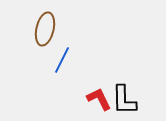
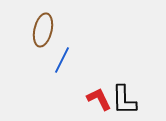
brown ellipse: moved 2 px left, 1 px down
